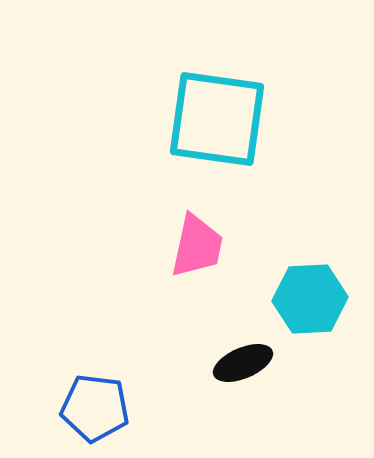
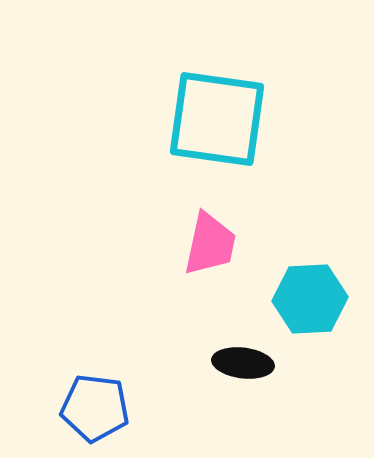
pink trapezoid: moved 13 px right, 2 px up
black ellipse: rotated 30 degrees clockwise
